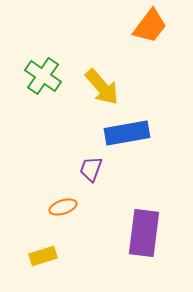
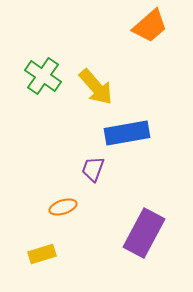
orange trapezoid: rotated 12 degrees clockwise
yellow arrow: moved 6 px left
purple trapezoid: moved 2 px right
purple rectangle: rotated 21 degrees clockwise
yellow rectangle: moved 1 px left, 2 px up
